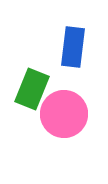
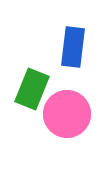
pink circle: moved 3 px right
